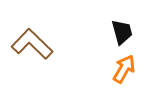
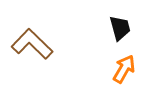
black trapezoid: moved 2 px left, 4 px up
